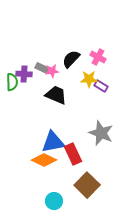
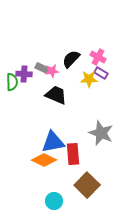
purple rectangle: moved 13 px up
red rectangle: rotated 20 degrees clockwise
